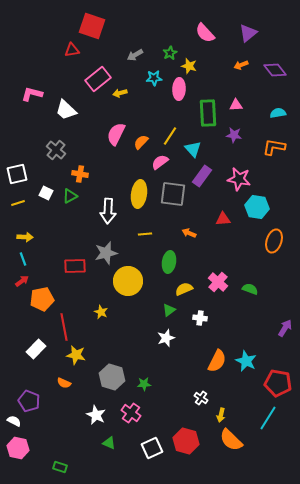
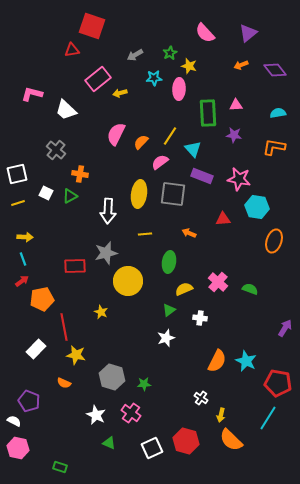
purple rectangle at (202, 176): rotated 75 degrees clockwise
